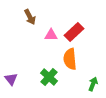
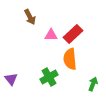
red rectangle: moved 1 px left, 2 px down
green cross: rotated 18 degrees clockwise
